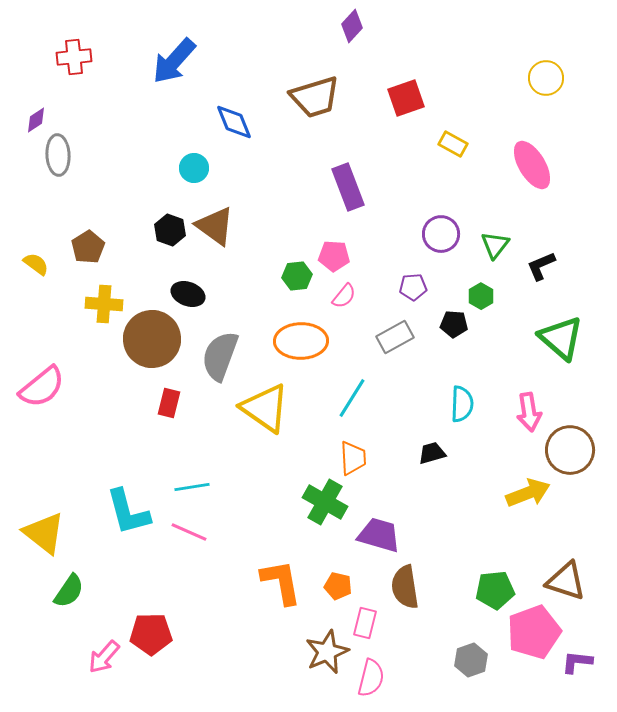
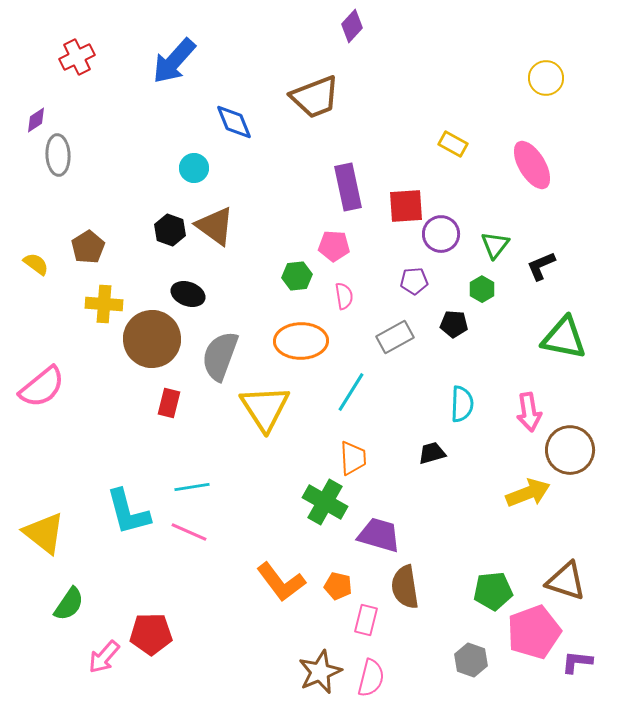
red cross at (74, 57): moved 3 px right; rotated 20 degrees counterclockwise
brown trapezoid at (315, 97): rotated 4 degrees counterclockwise
red square at (406, 98): moved 108 px down; rotated 15 degrees clockwise
purple rectangle at (348, 187): rotated 9 degrees clockwise
pink pentagon at (334, 256): moved 10 px up
purple pentagon at (413, 287): moved 1 px right, 6 px up
pink semicircle at (344, 296): rotated 48 degrees counterclockwise
green hexagon at (481, 296): moved 1 px right, 7 px up
green triangle at (561, 338): moved 3 px right; rotated 30 degrees counterclockwise
cyan line at (352, 398): moved 1 px left, 6 px up
yellow triangle at (265, 408): rotated 22 degrees clockwise
orange L-shape at (281, 582): rotated 153 degrees clockwise
green pentagon at (495, 590): moved 2 px left, 1 px down
green semicircle at (69, 591): moved 13 px down
pink rectangle at (365, 623): moved 1 px right, 3 px up
brown star at (327, 652): moved 7 px left, 20 px down
gray hexagon at (471, 660): rotated 20 degrees counterclockwise
